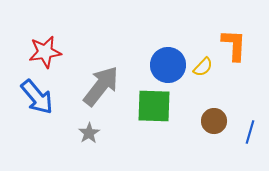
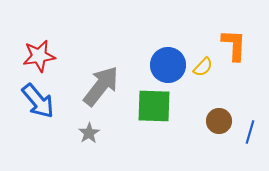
red star: moved 6 px left, 4 px down
blue arrow: moved 1 px right, 4 px down
brown circle: moved 5 px right
